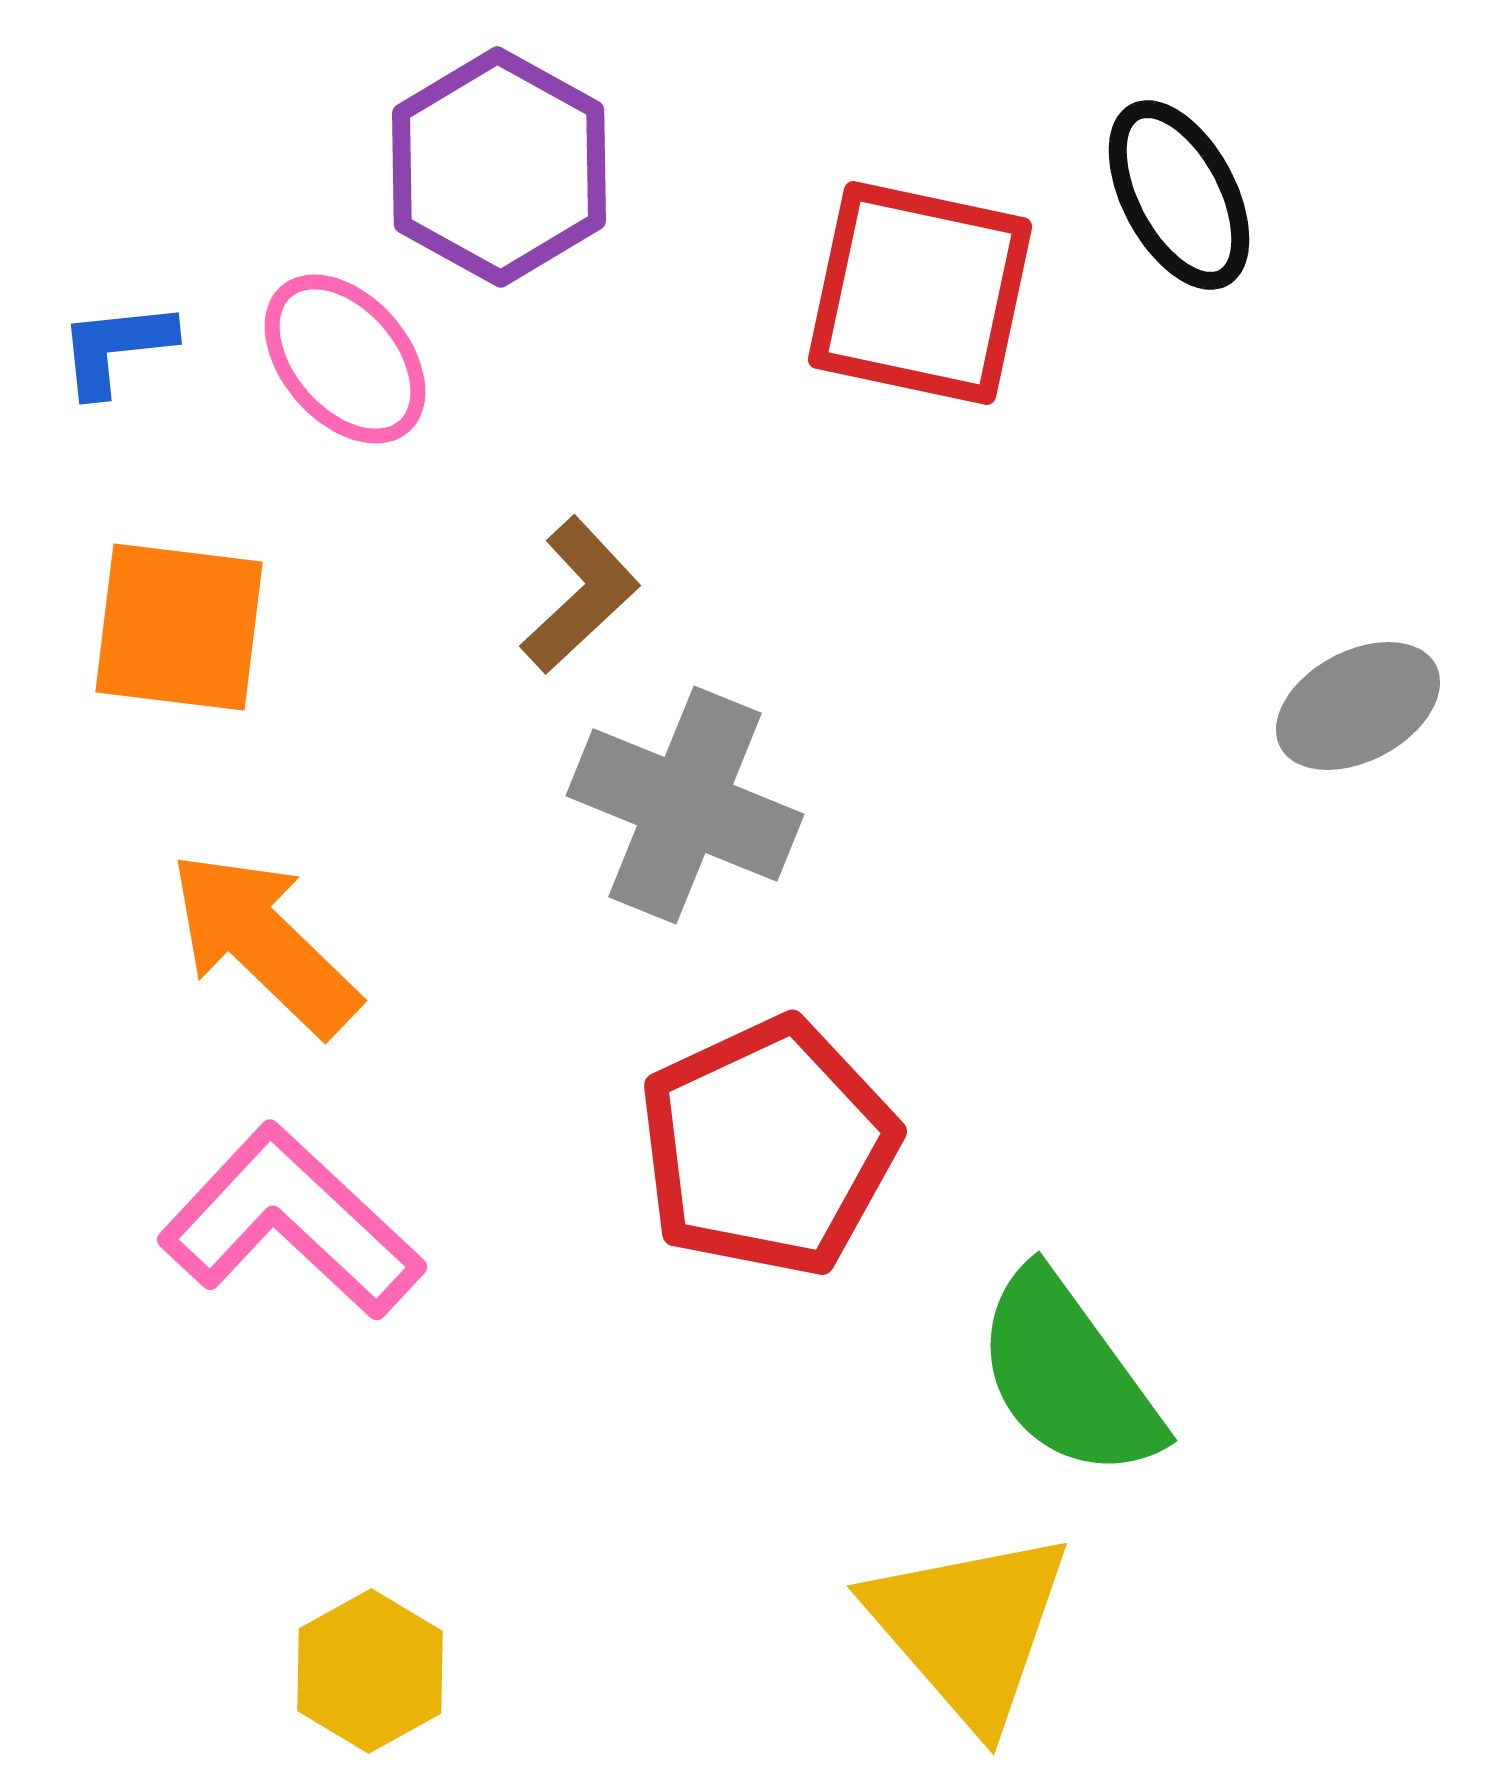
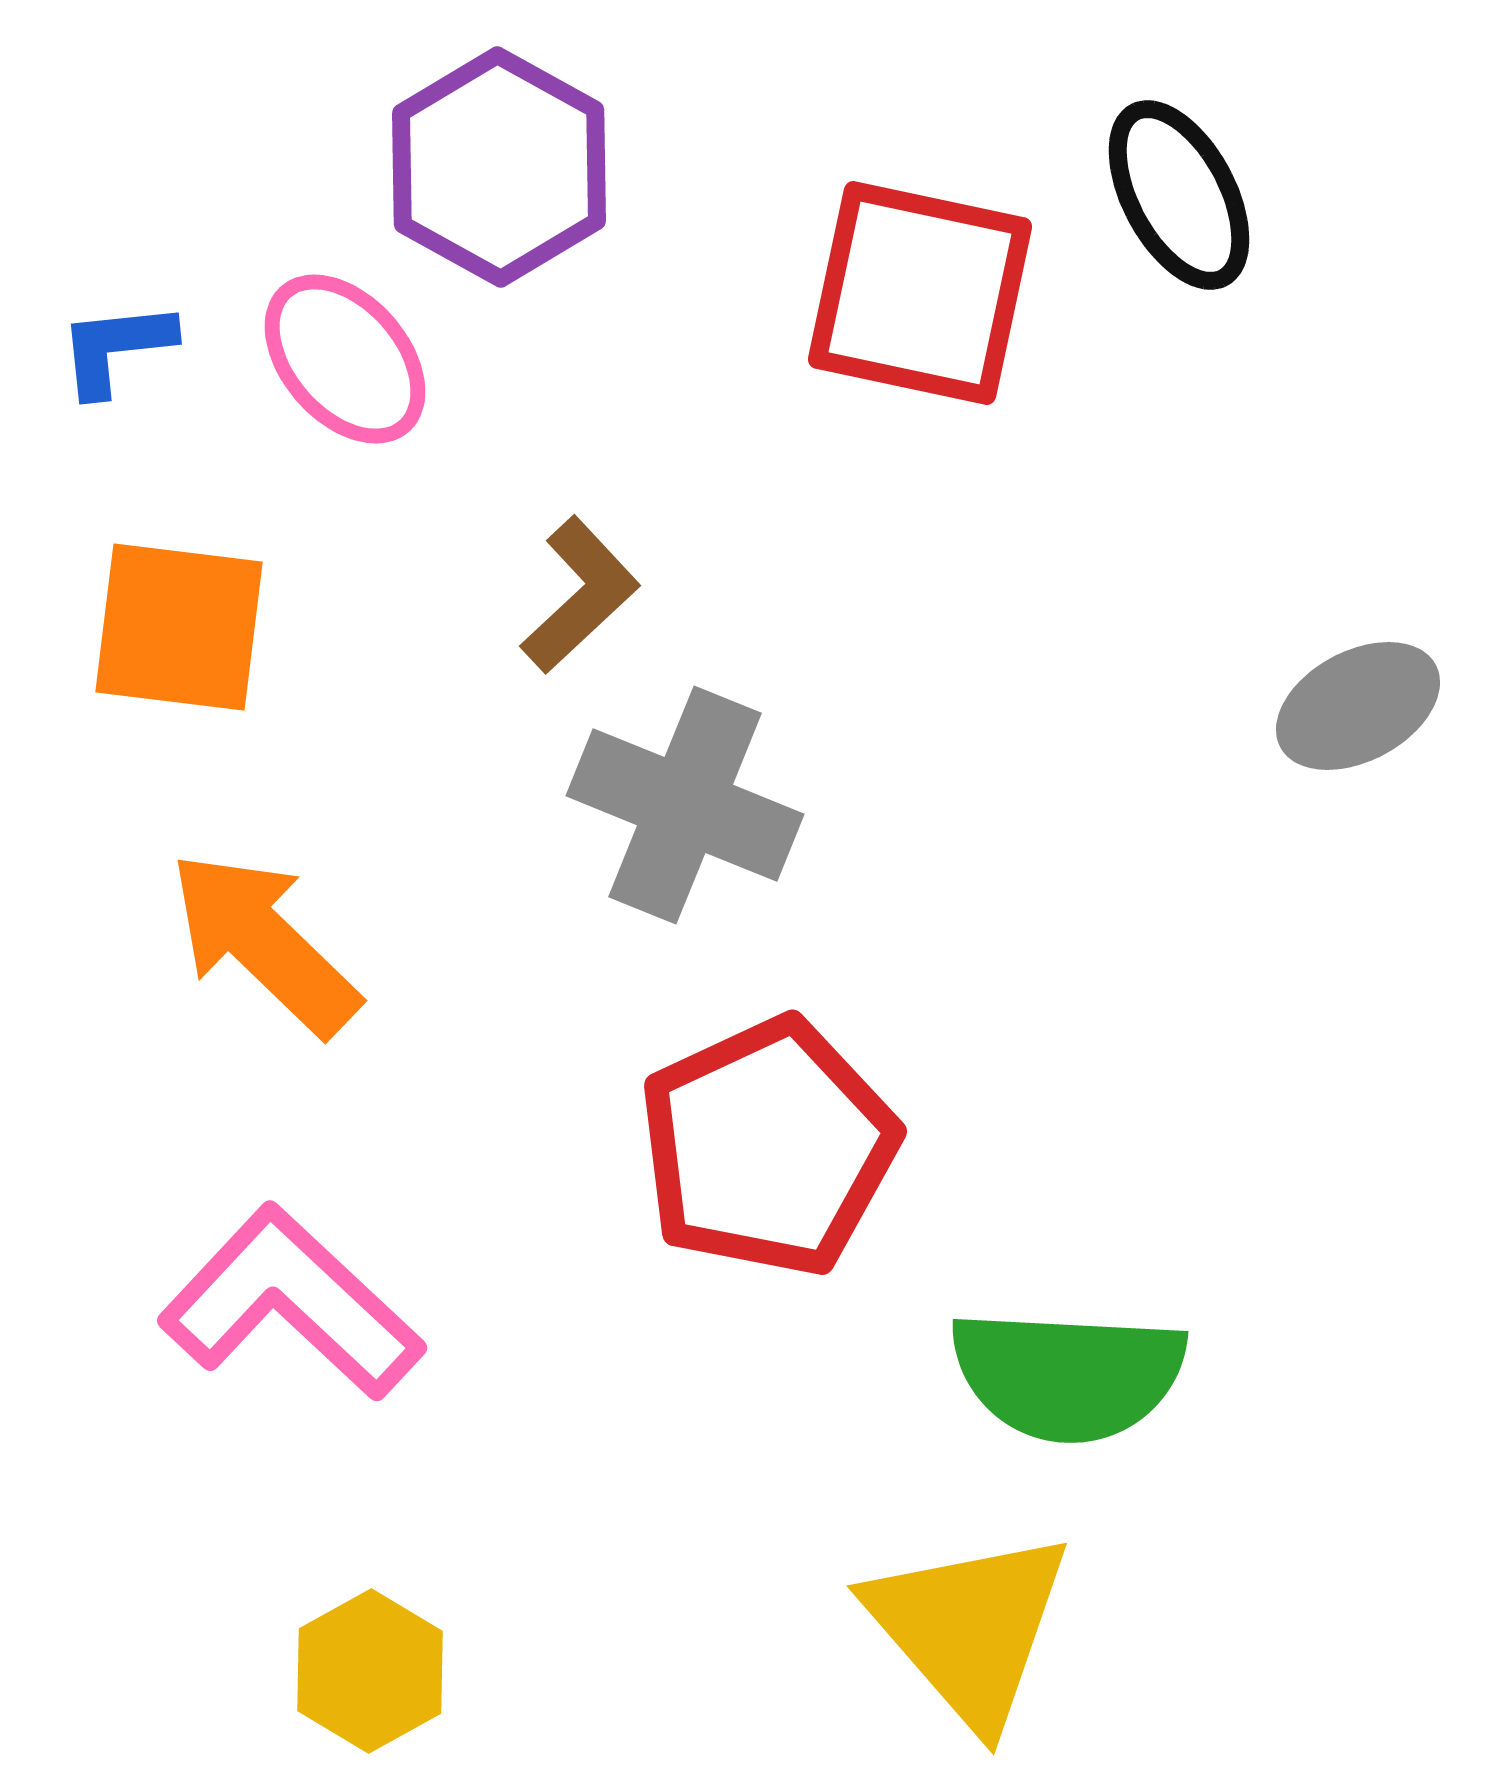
pink L-shape: moved 81 px down
green semicircle: rotated 51 degrees counterclockwise
